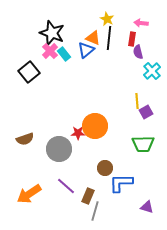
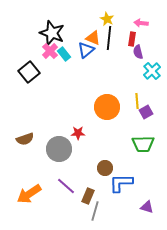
orange circle: moved 12 px right, 19 px up
